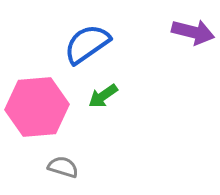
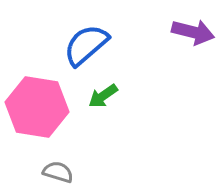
blue semicircle: moved 1 px left, 1 px down; rotated 6 degrees counterclockwise
pink hexagon: rotated 14 degrees clockwise
gray semicircle: moved 5 px left, 5 px down
